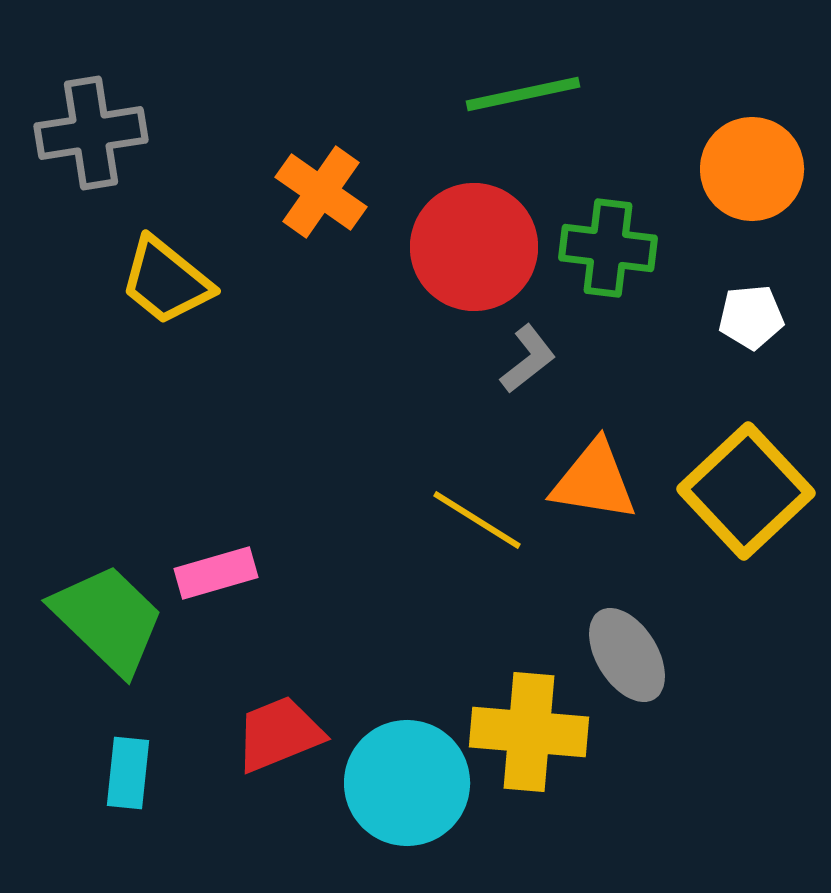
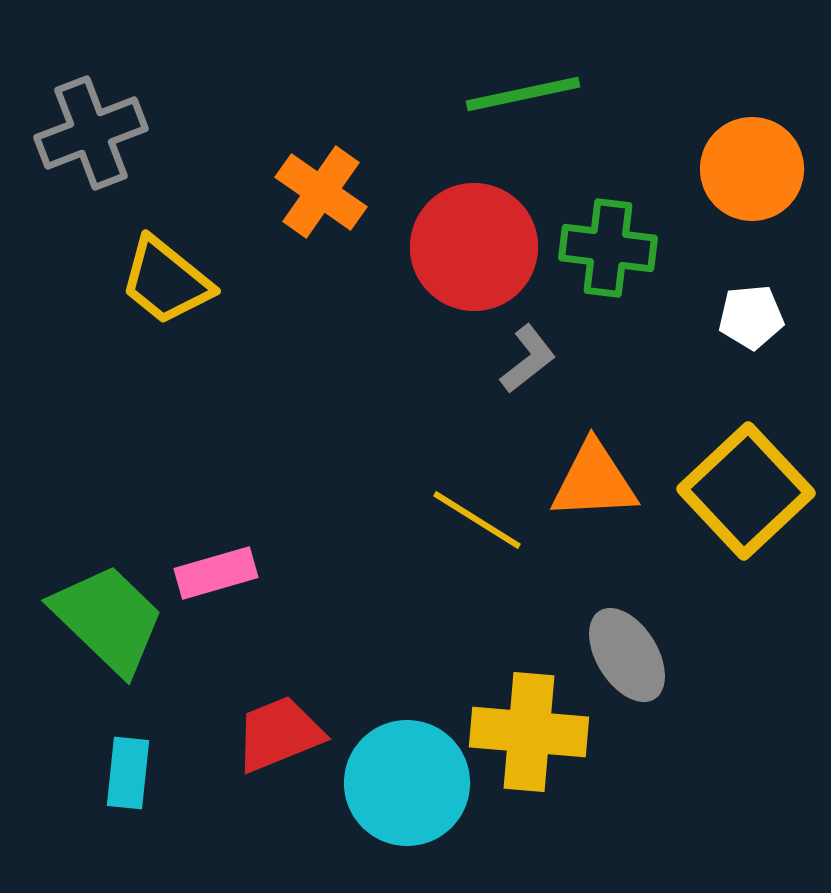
gray cross: rotated 12 degrees counterclockwise
orange triangle: rotated 12 degrees counterclockwise
